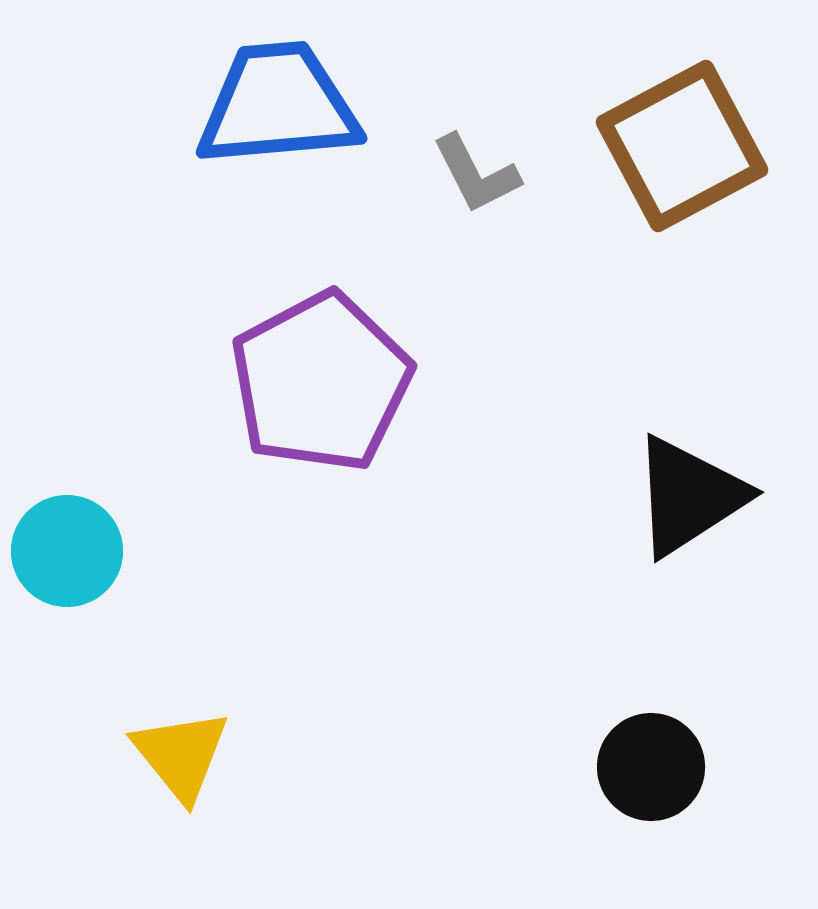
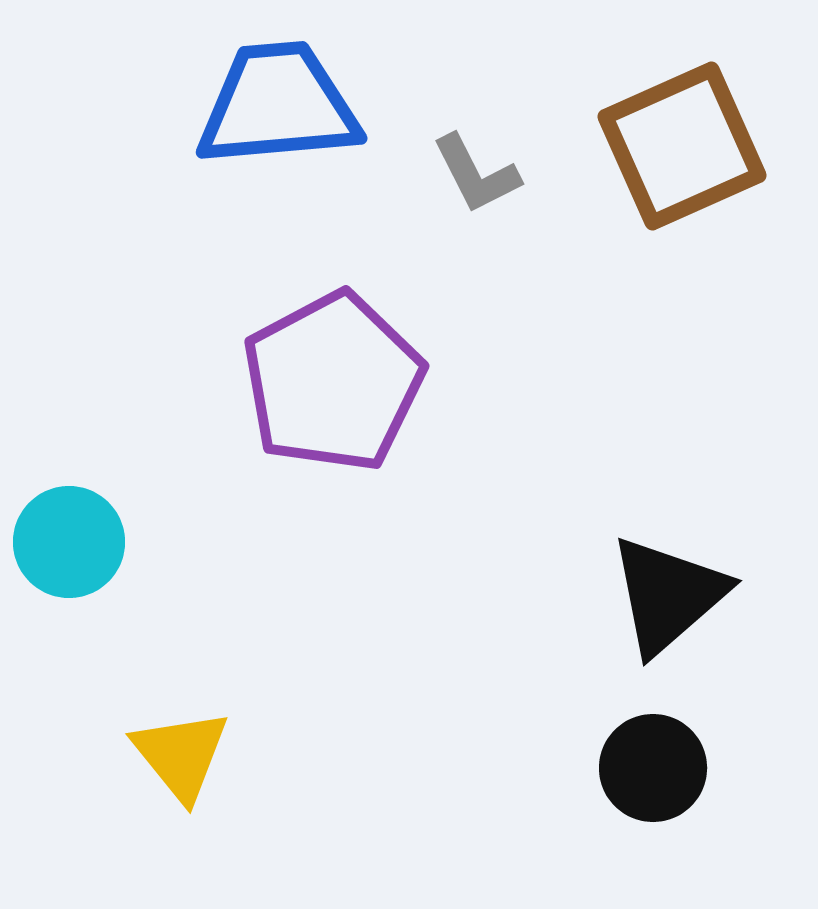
brown square: rotated 4 degrees clockwise
purple pentagon: moved 12 px right
black triangle: moved 21 px left, 99 px down; rotated 8 degrees counterclockwise
cyan circle: moved 2 px right, 9 px up
black circle: moved 2 px right, 1 px down
